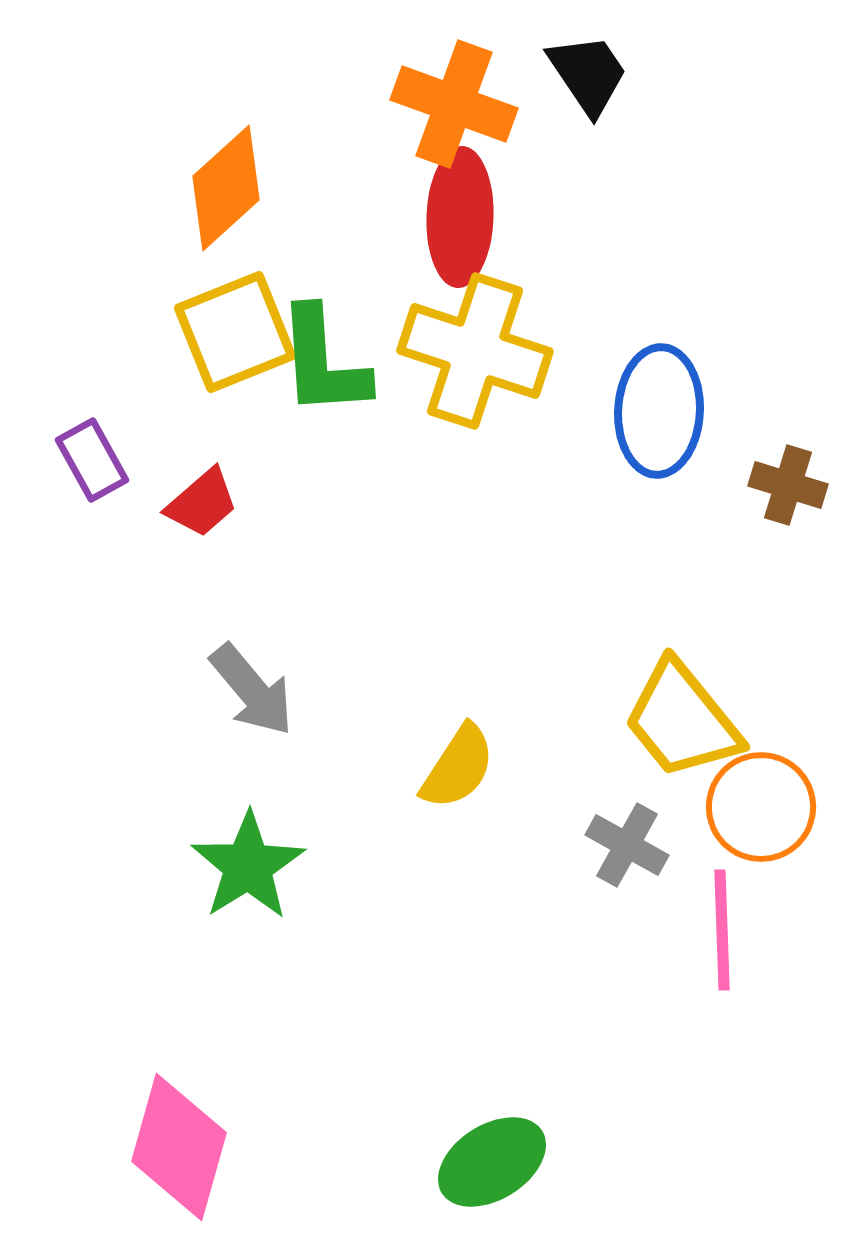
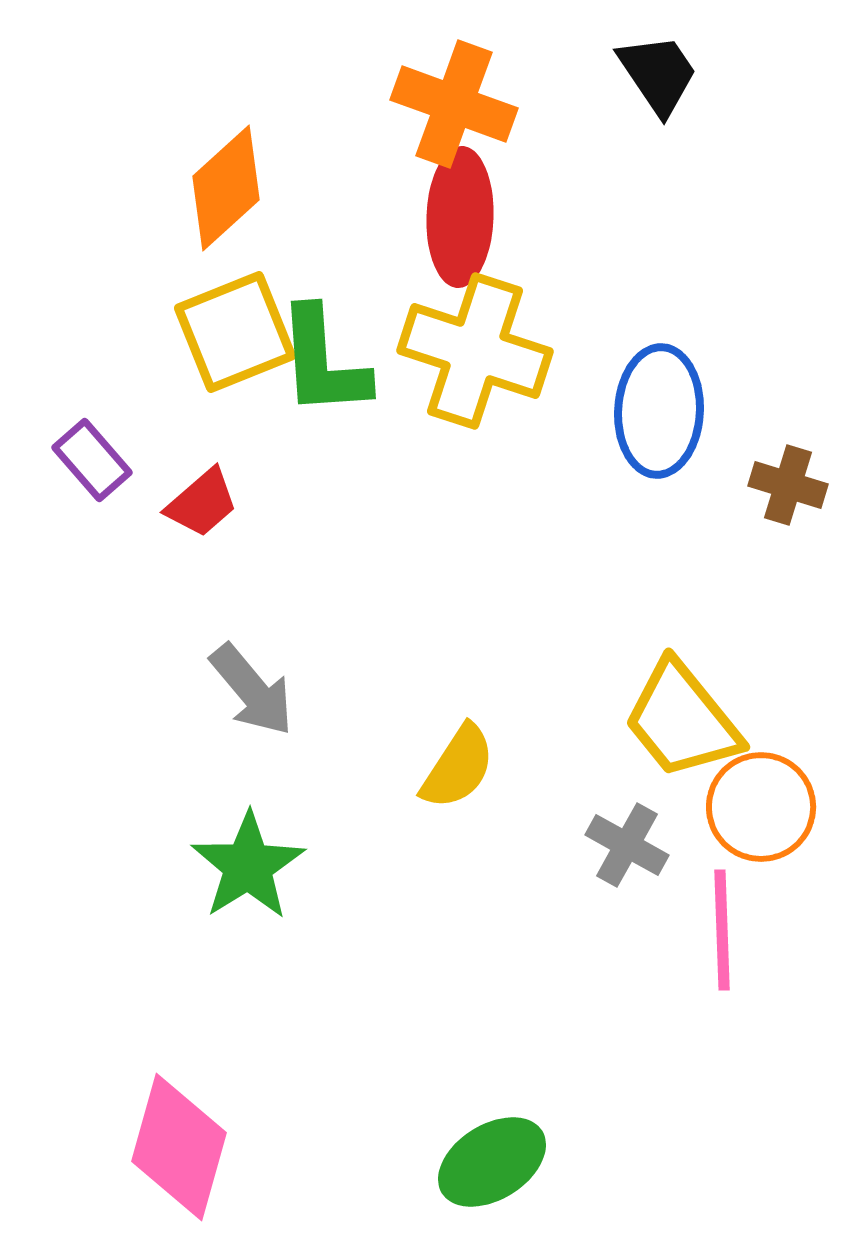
black trapezoid: moved 70 px right
purple rectangle: rotated 12 degrees counterclockwise
